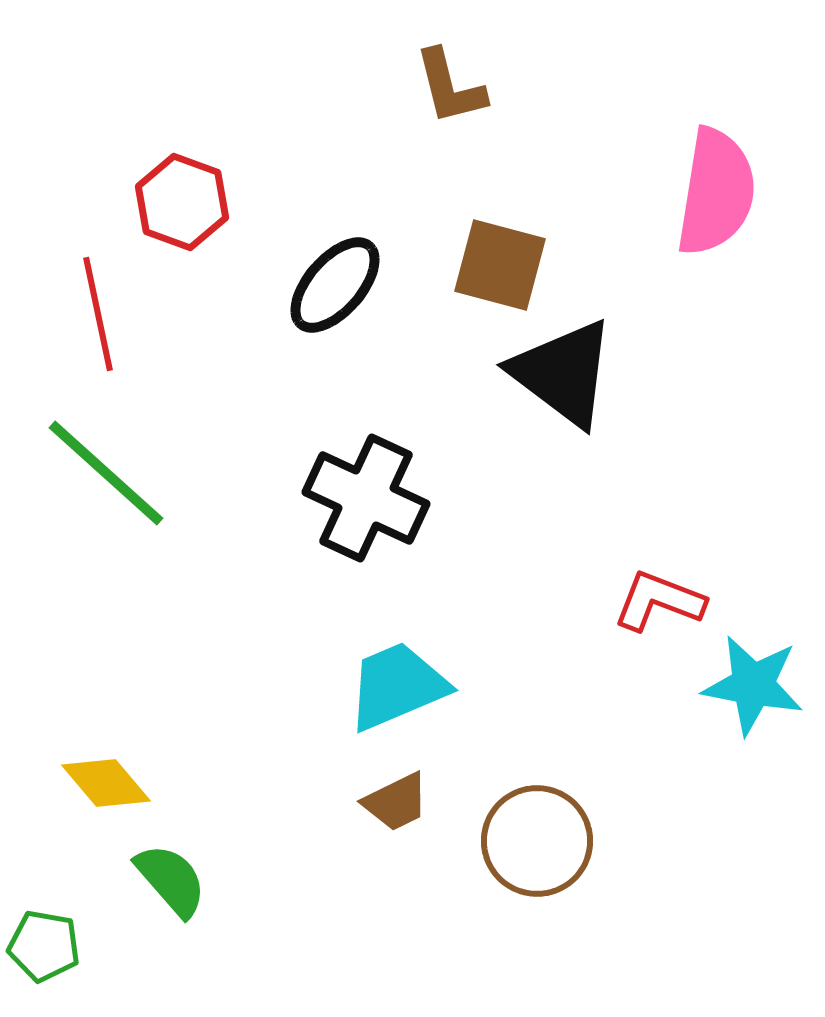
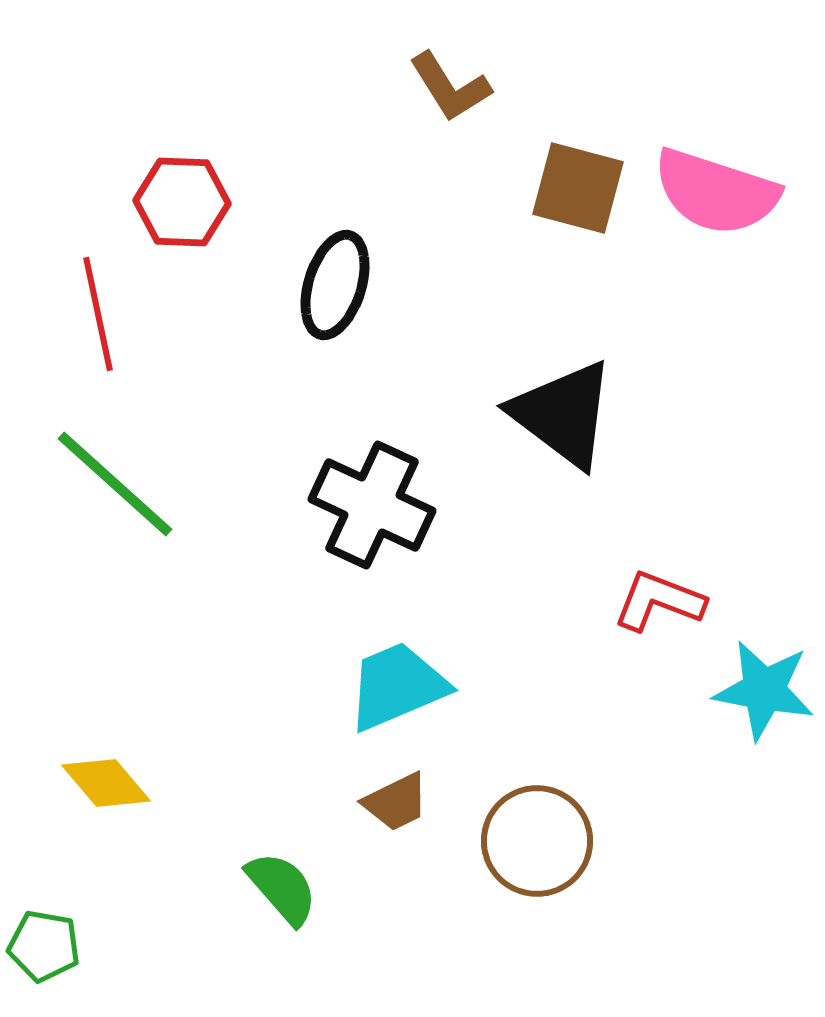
brown L-shape: rotated 18 degrees counterclockwise
pink semicircle: rotated 99 degrees clockwise
red hexagon: rotated 18 degrees counterclockwise
brown square: moved 78 px right, 77 px up
black ellipse: rotated 24 degrees counterclockwise
black triangle: moved 41 px down
green line: moved 9 px right, 11 px down
black cross: moved 6 px right, 7 px down
cyan star: moved 11 px right, 5 px down
green semicircle: moved 111 px right, 8 px down
